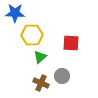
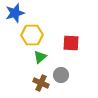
blue star: rotated 18 degrees counterclockwise
gray circle: moved 1 px left, 1 px up
